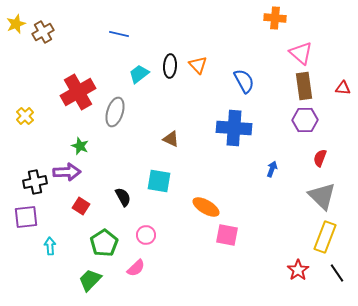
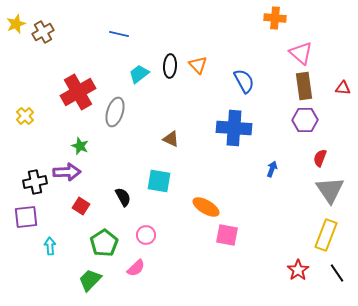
gray triangle: moved 8 px right, 6 px up; rotated 12 degrees clockwise
yellow rectangle: moved 1 px right, 2 px up
